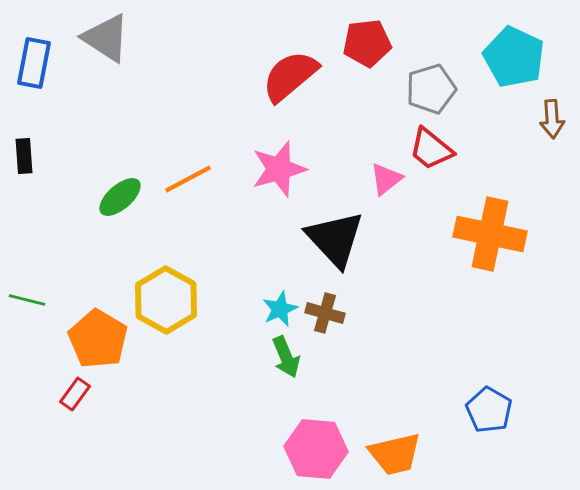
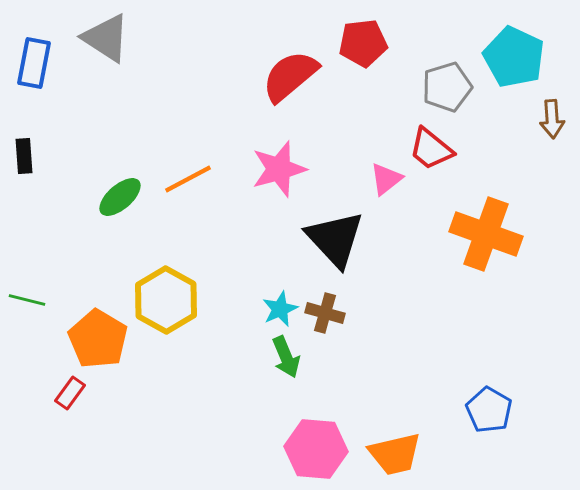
red pentagon: moved 4 px left
gray pentagon: moved 16 px right, 2 px up
orange cross: moved 4 px left; rotated 8 degrees clockwise
red rectangle: moved 5 px left, 1 px up
